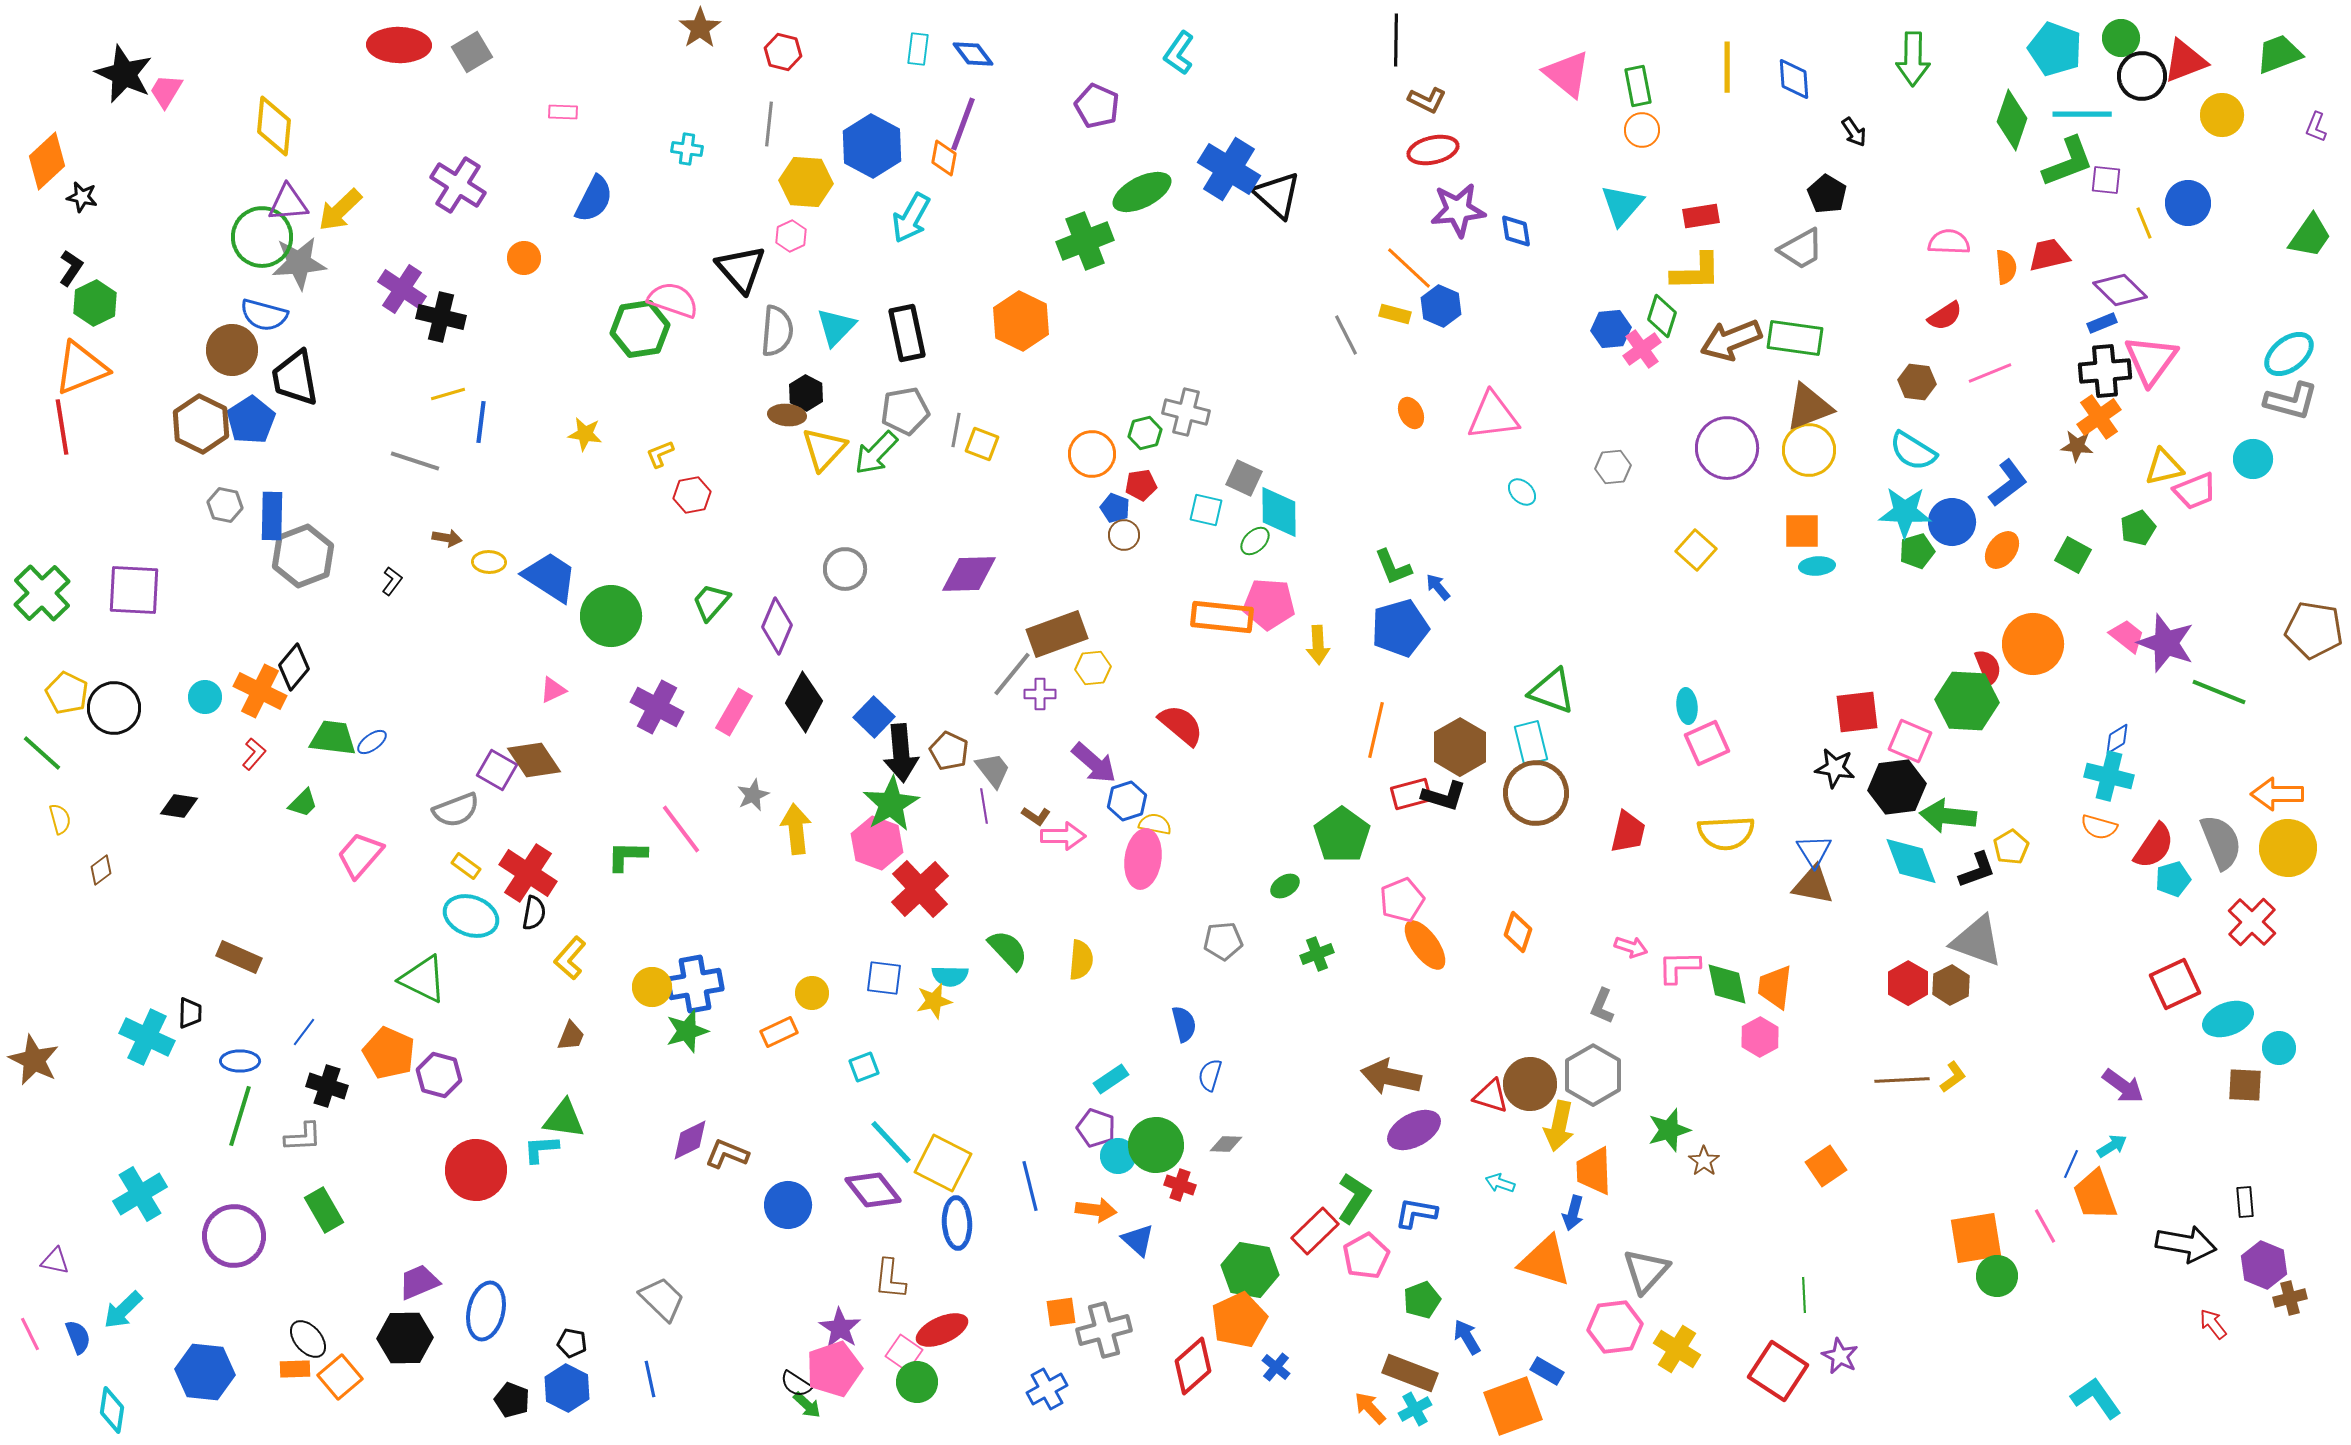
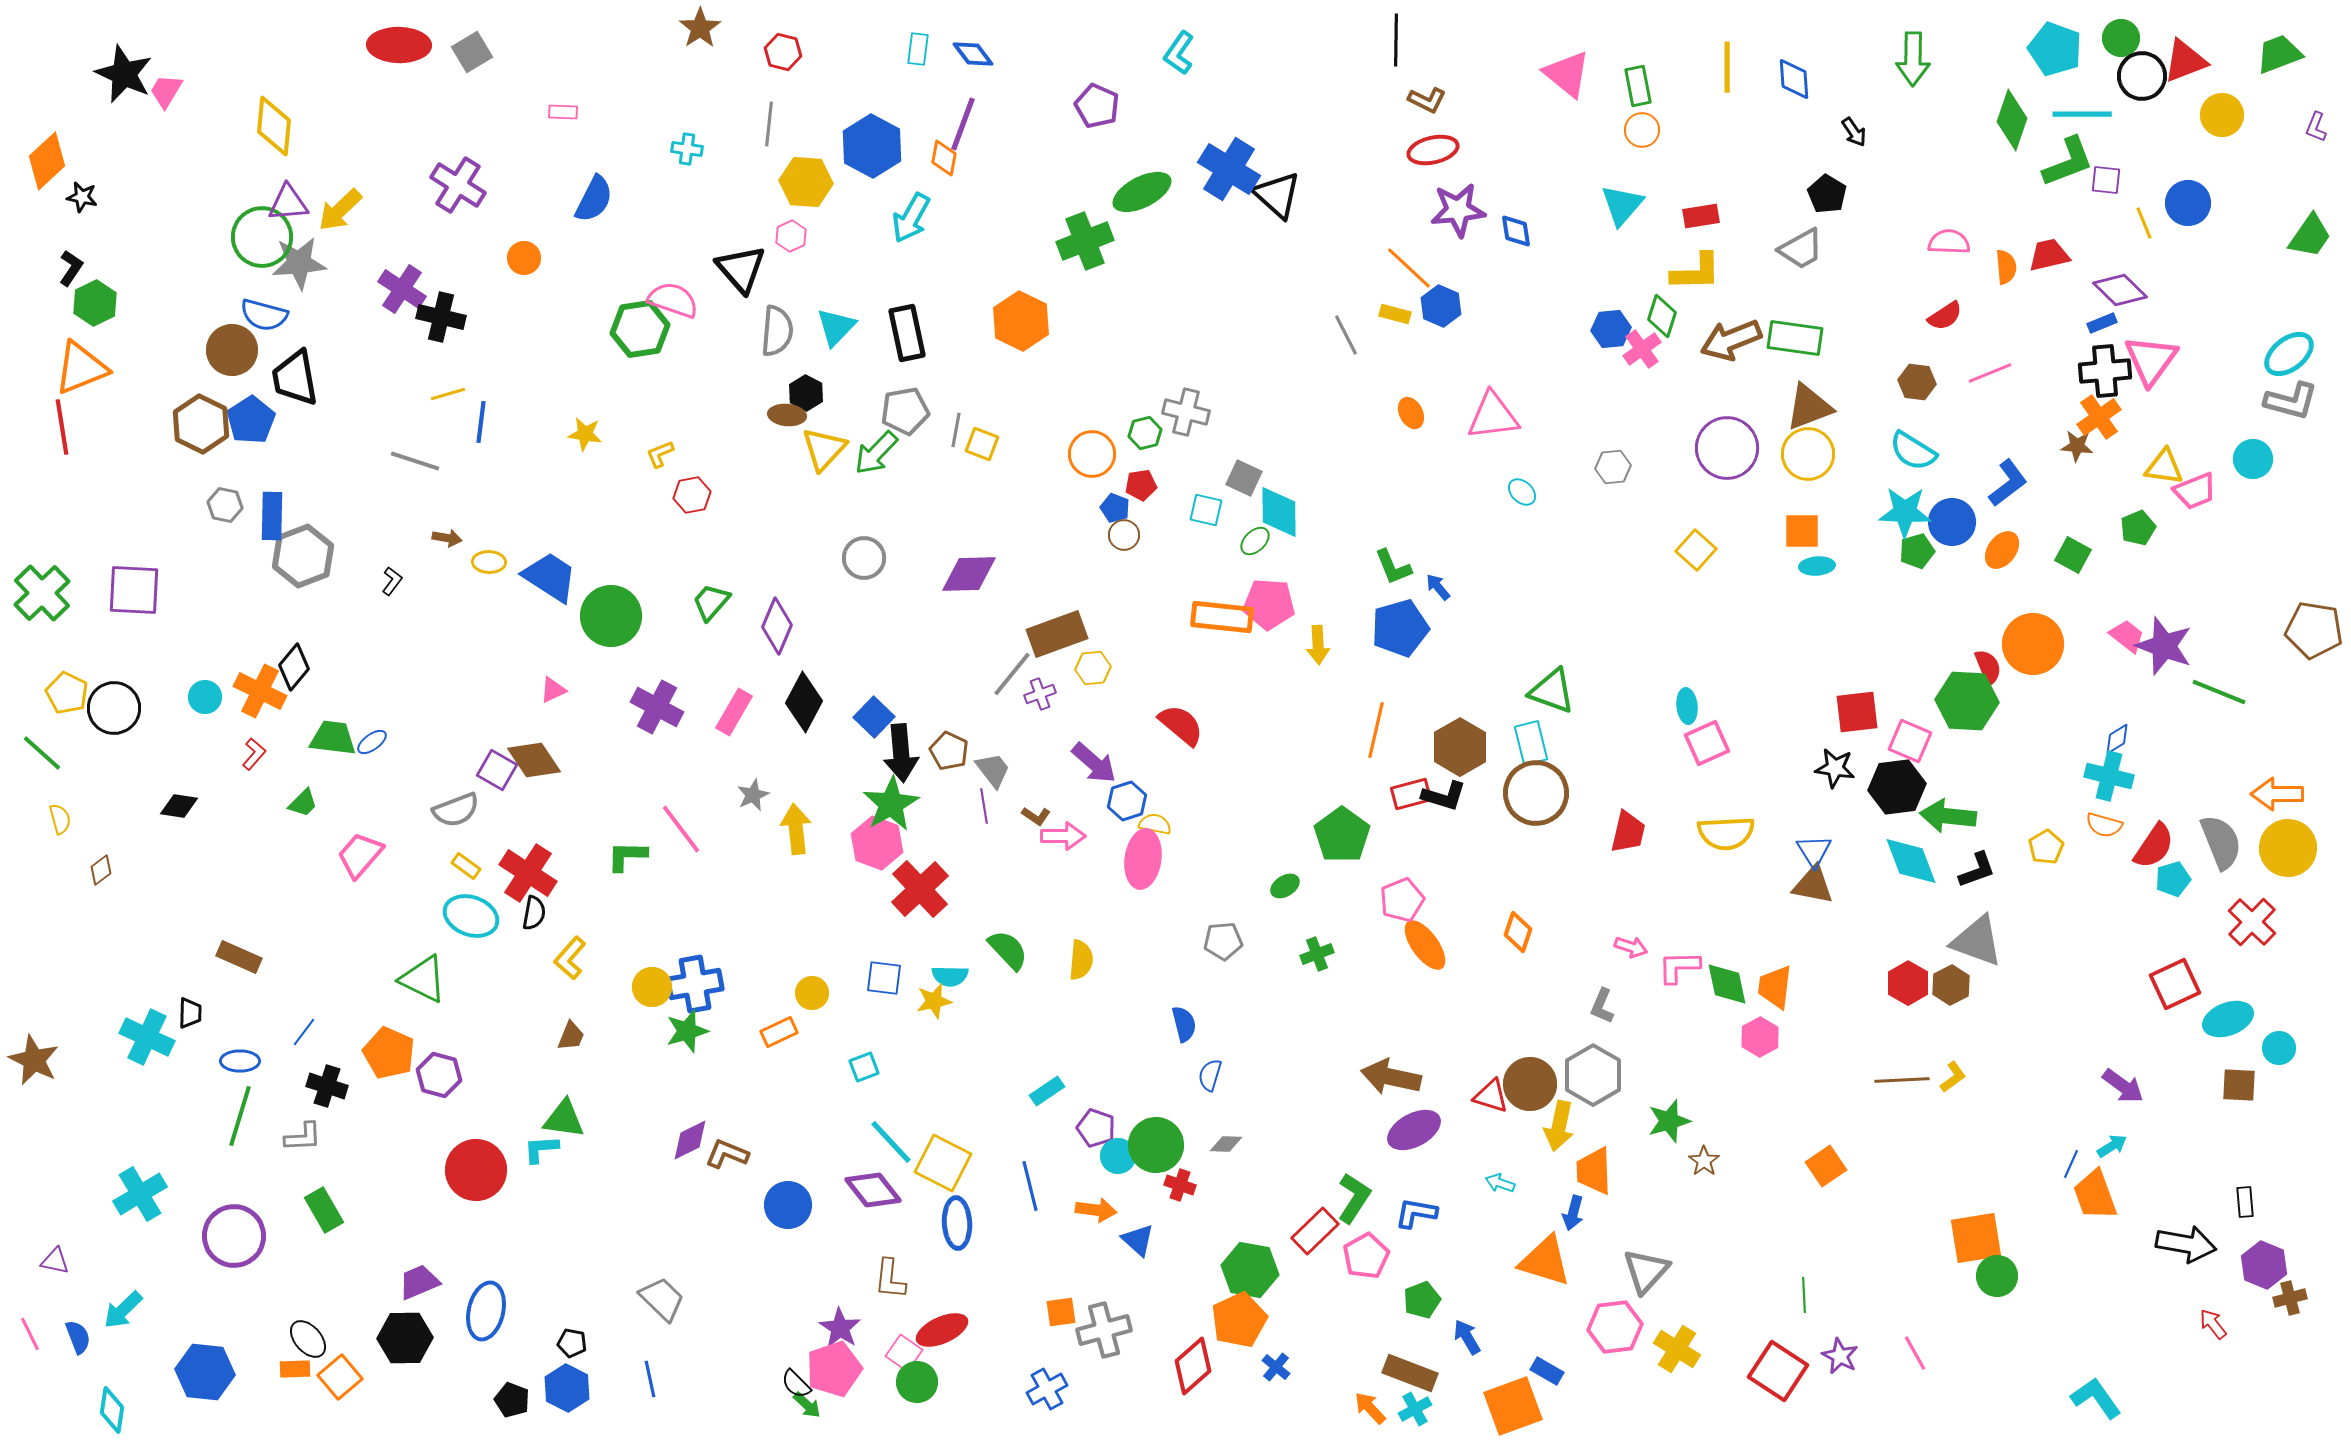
yellow circle at (1809, 450): moved 1 px left, 4 px down
yellow triangle at (2164, 467): rotated 21 degrees clockwise
gray circle at (845, 569): moved 19 px right, 11 px up
purple star at (2166, 643): moved 2 px left, 3 px down
purple cross at (1040, 694): rotated 20 degrees counterclockwise
orange semicircle at (2099, 827): moved 5 px right, 2 px up
yellow pentagon at (2011, 847): moved 35 px right
cyan rectangle at (1111, 1079): moved 64 px left, 12 px down
brown square at (2245, 1085): moved 6 px left
green star at (1669, 1130): moved 9 px up
pink line at (2045, 1226): moved 130 px left, 127 px down
black semicircle at (796, 1384): rotated 12 degrees clockwise
